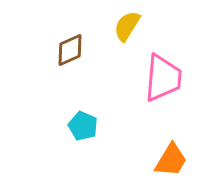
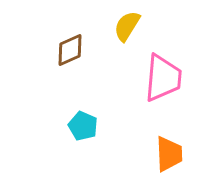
orange trapezoid: moved 2 px left, 6 px up; rotated 33 degrees counterclockwise
